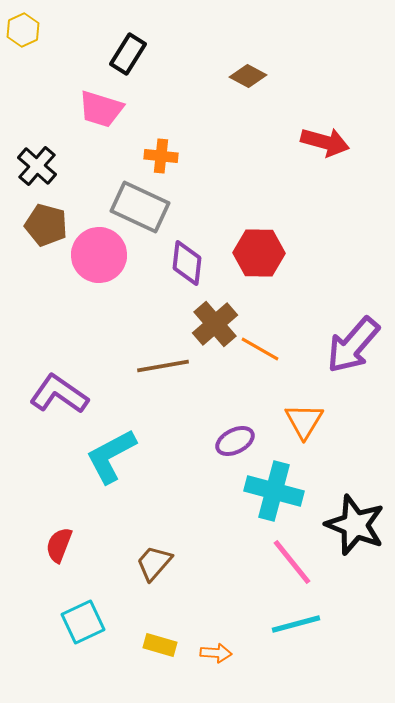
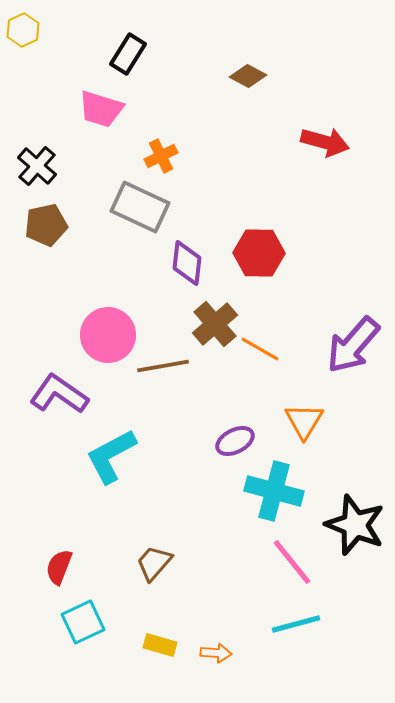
orange cross: rotated 32 degrees counterclockwise
brown pentagon: rotated 27 degrees counterclockwise
pink circle: moved 9 px right, 80 px down
red semicircle: moved 22 px down
